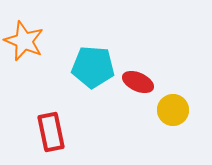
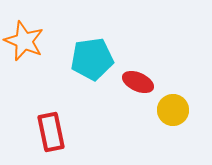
cyan pentagon: moved 1 px left, 8 px up; rotated 12 degrees counterclockwise
